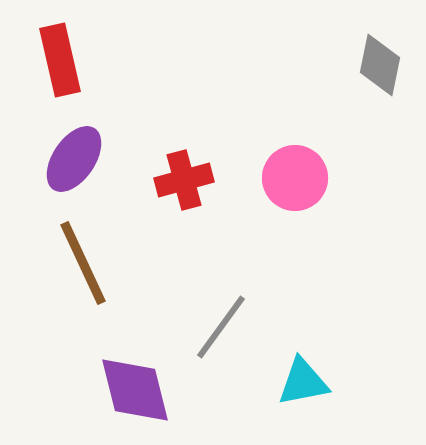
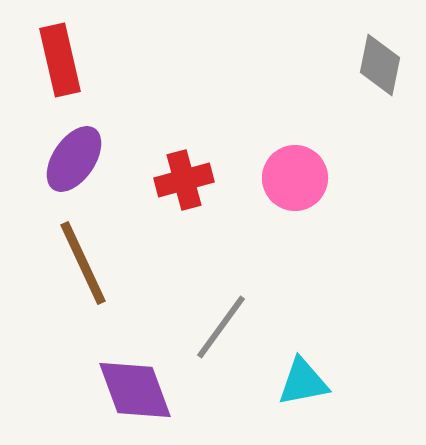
purple diamond: rotated 6 degrees counterclockwise
